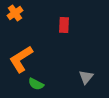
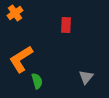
red rectangle: moved 2 px right
green semicircle: moved 1 px right, 3 px up; rotated 133 degrees counterclockwise
